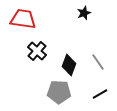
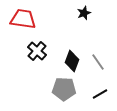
black diamond: moved 3 px right, 4 px up
gray pentagon: moved 5 px right, 3 px up
